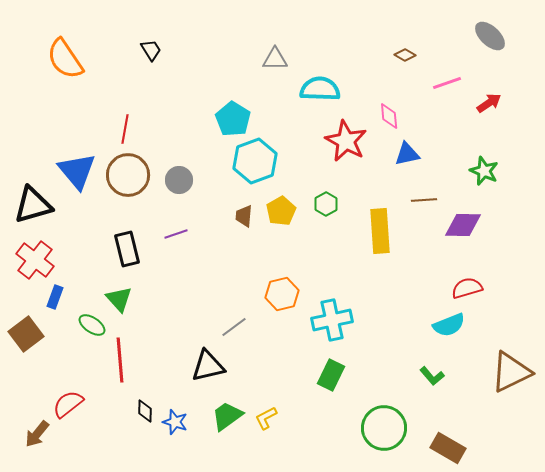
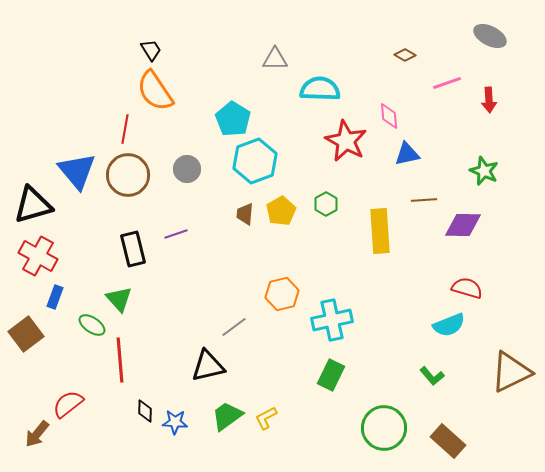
gray ellipse at (490, 36): rotated 16 degrees counterclockwise
orange semicircle at (65, 59): moved 90 px right, 32 px down
red arrow at (489, 103): moved 3 px up; rotated 120 degrees clockwise
gray circle at (179, 180): moved 8 px right, 11 px up
brown trapezoid at (244, 216): moved 1 px right, 2 px up
black rectangle at (127, 249): moved 6 px right
red cross at (35, 260): moved 3 px right, 4 px up; rotated 9 degrees counterclockwise
red semicircle at (467, 288): rotated 32 degrees clockwise
blue star at (175, 422): rotated 15 degrees counterclockwise
brown rectangle at (448, 448): moved 7 px up; rotated 12 degrees clockwise
